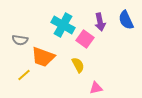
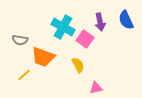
cyan cross: moved 2 px down
